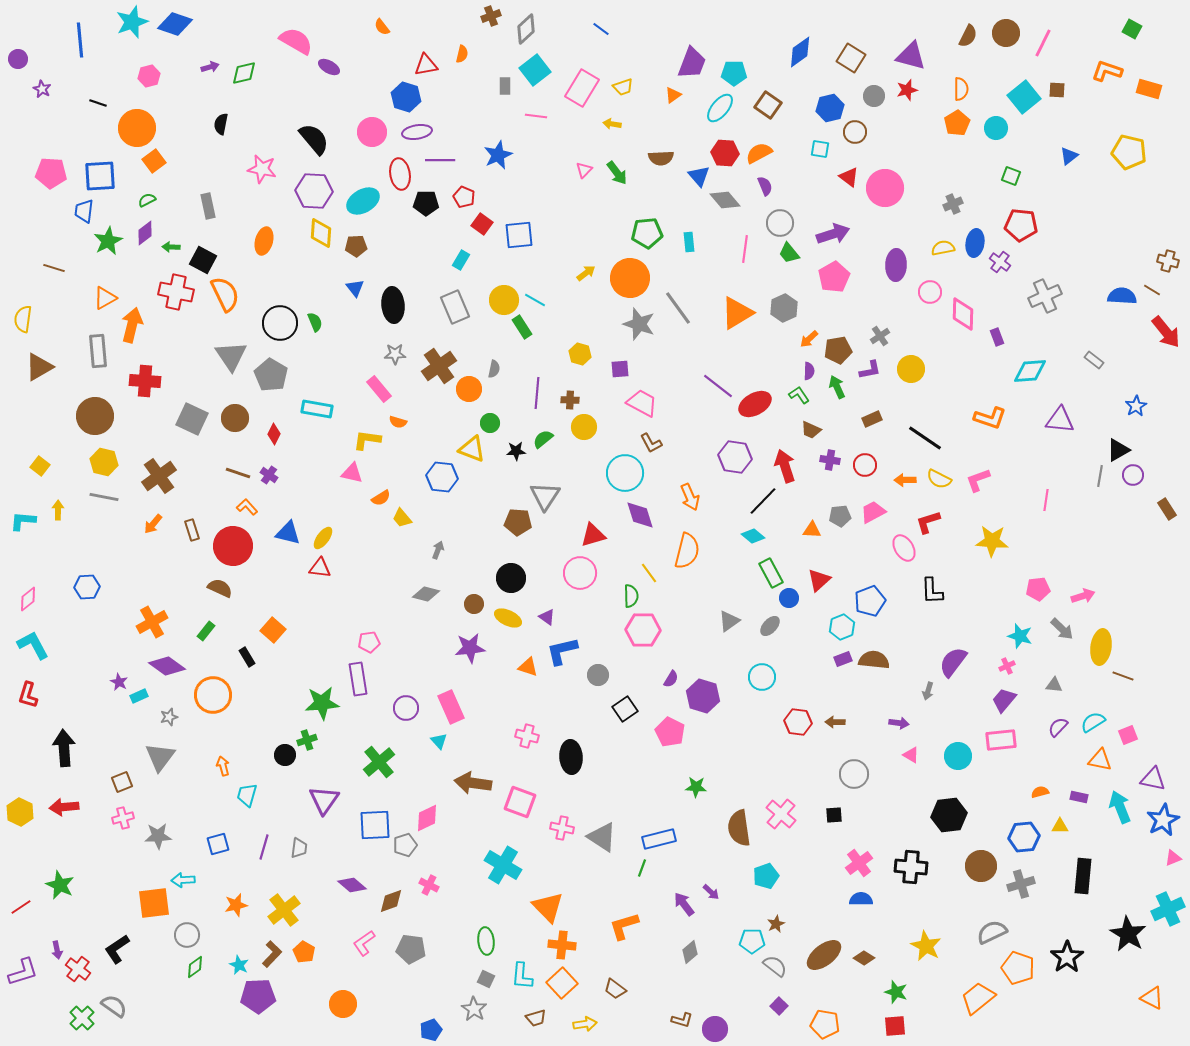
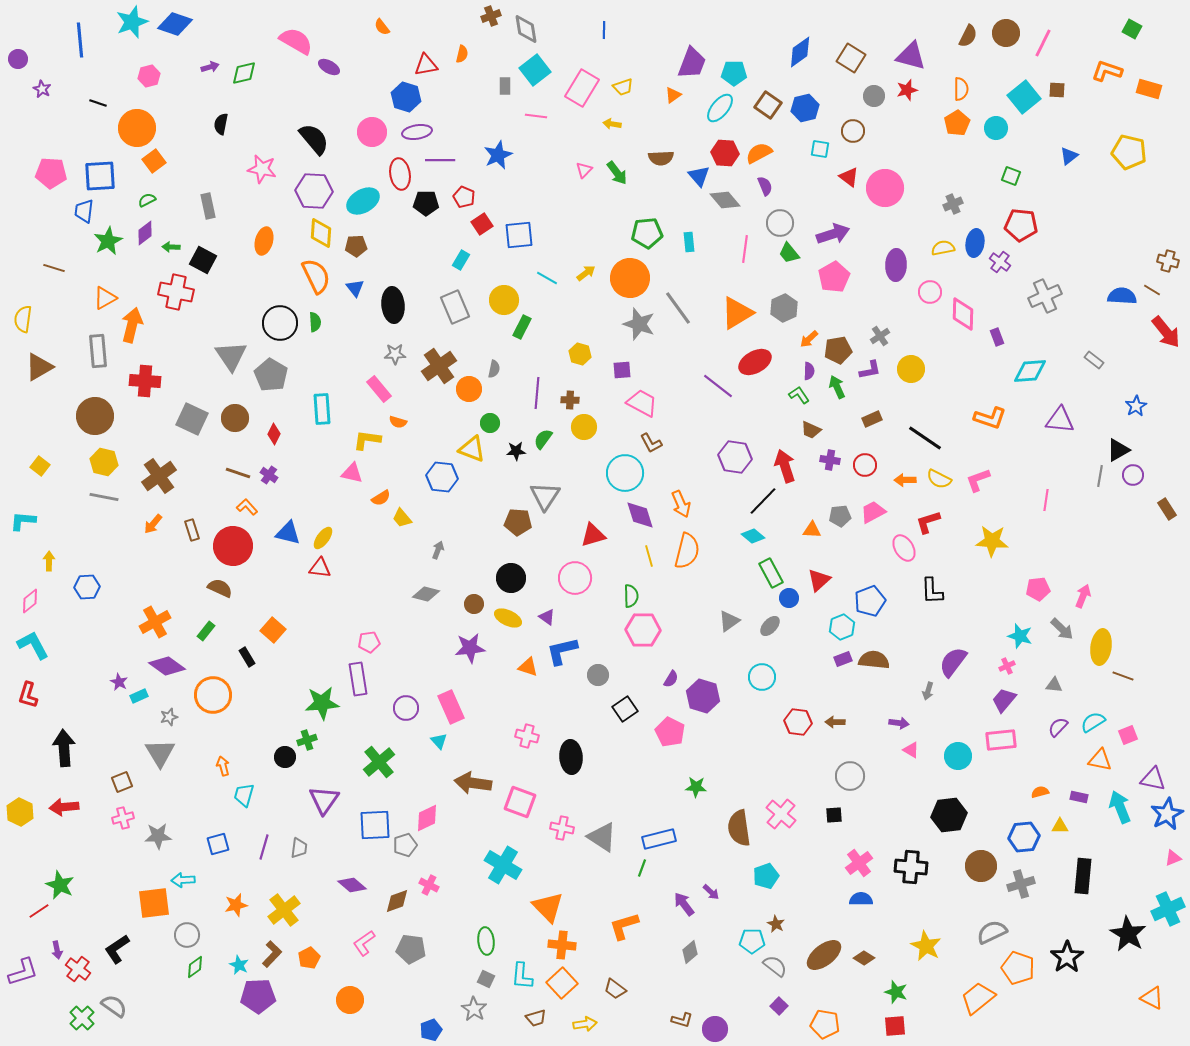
gray diamond at (526, 29): rotated 56 degrees counterclockwise
blue line at (601, 29): moved 3 px right, 1 px down; rotated 54 degrees clockwise
blue hexagon at (830, 108): moved 25 px left
brown circle at (855, 132): moved 2 px left, 1 px up
red square at (482, 224): rotated 20 degrees clockwise
orange semicircle at (225, 294): moved 91 px right, 18 px up
cyan line at (535, 300): moved 12 px right, 22 px up
green semicircle at (315, 322): rotated 18 degrees clockwise
green rectangle at (522, 327): rotated 60 degrees clockwise
purple square at (620, 369): moved 2 px right, 1 px down
red ellipse at (755, 404): moved 42 px up
cyan rectangle at (317, 409): moved 5 px right; rotated 76 degrees clockwise
green semicircle at (543, 439): rotated 15 degrees counterclockwise
orange arrow at (690, 497): moved 9 px left, 7 px down
yellow arrow at (58, 510): moved 9 px left, 51 px down
pink circle at (580, 573): moved 5 px left, 5 px down
yellow line at (649, 573): moved 17 px up; rotated 20 degrees clockwise
pink arrow at (1083, 596): rotated 50 degrees counterclockwise
pink diamond at (28, 599): moved 2 px right, 2 px down
orange cross at (152, 622): moved 3 px right
black circle at (285, 755): moved 2 px down
pink triangle at (911, 755): moved 5 px up
gray triangle at (160, 757): moved 4 px up; rotated 8 degrees counterclockwise
gray circle at (854, 774): moved 4 px left, 2 px down
cyan trapezoid at (247, 795): moved 3 px left
blue star at (1163, 820): moved 4 px right, 6 px up
brown diamond at (391, 901): moved 6 px right
red line at (21, 907): moved 18 px right, 4 px down
brown star at (776, 924): rotated 18 degrees counterclockwise
orange pentagon at (304, 952): moved 5 px right, 6 px down; rotated 15 degrees clockwise
orange circle at (343, 1004): moved 7 px right, 4 px up
